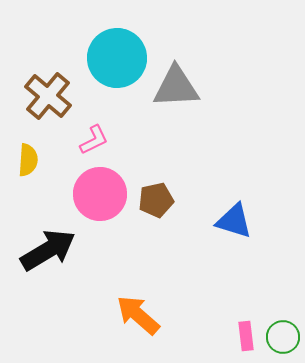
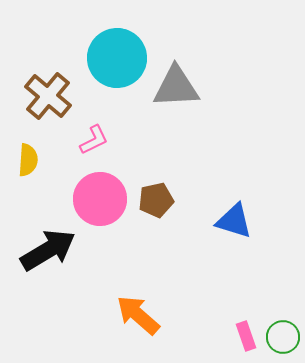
pink circle: moved 5 px down
pink rectangle: rotated 12 degrees counterclockwise
